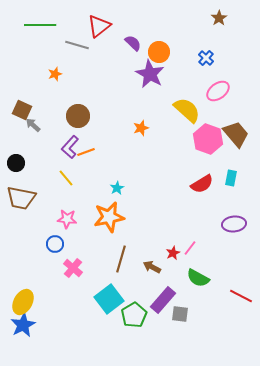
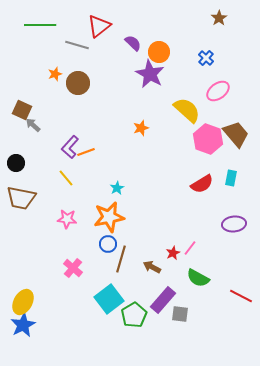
brown circle at (78, 116): moved 33 px up
blue circle at (55, 244): moved 53 px right
